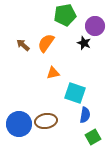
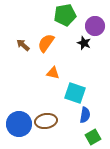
orange triangle: rotated 24 degrees clockwise
